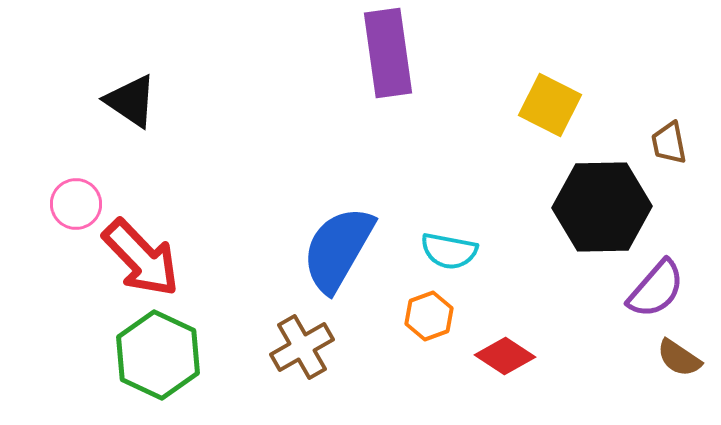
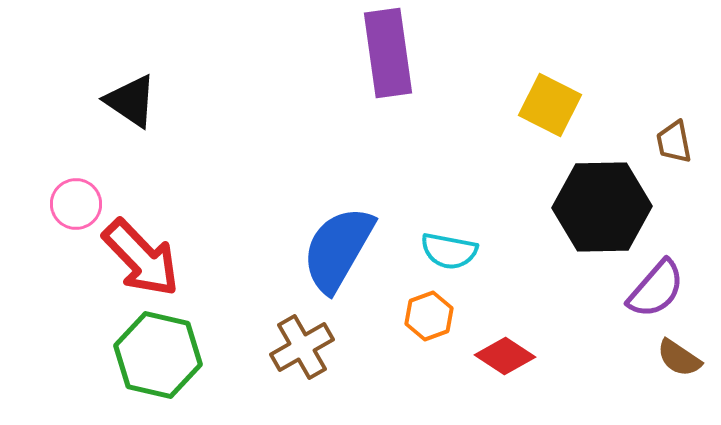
brown trapezoid: moved 5 px right, 1 px up
green hexagon: rotated 12 degrees counterclockwise
